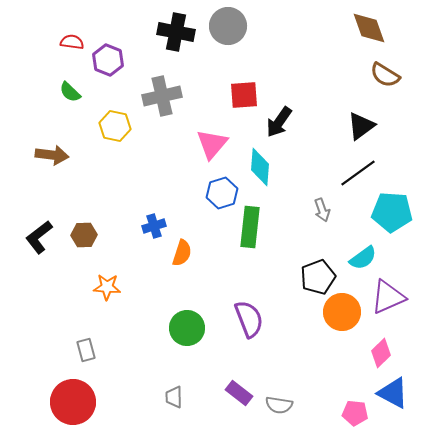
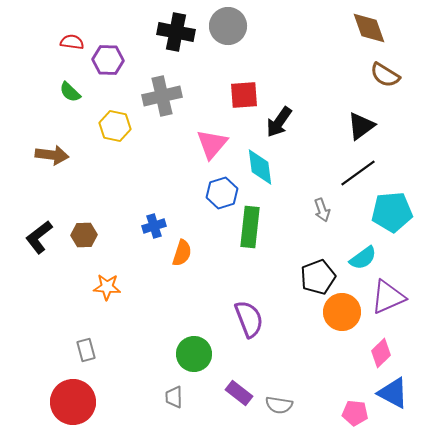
purple hexagon: rotated 20 degrees counterclockwise
cyan diamond: rotated 12 degrees counterclockwise
cyan pentagon: rotated 9 degrees counterclockwise
green circle: moved 7 px right, 26 px down
